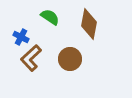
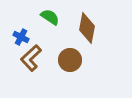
brown diamond: moved 2 px left, 4 px down
brown circle: moved 1 px down
